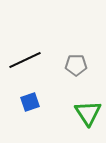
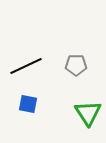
black line: moved 1 px right, 6 px down
blue square: moved 2 px left, 2 px down; rotated 30 degrees clockwise
